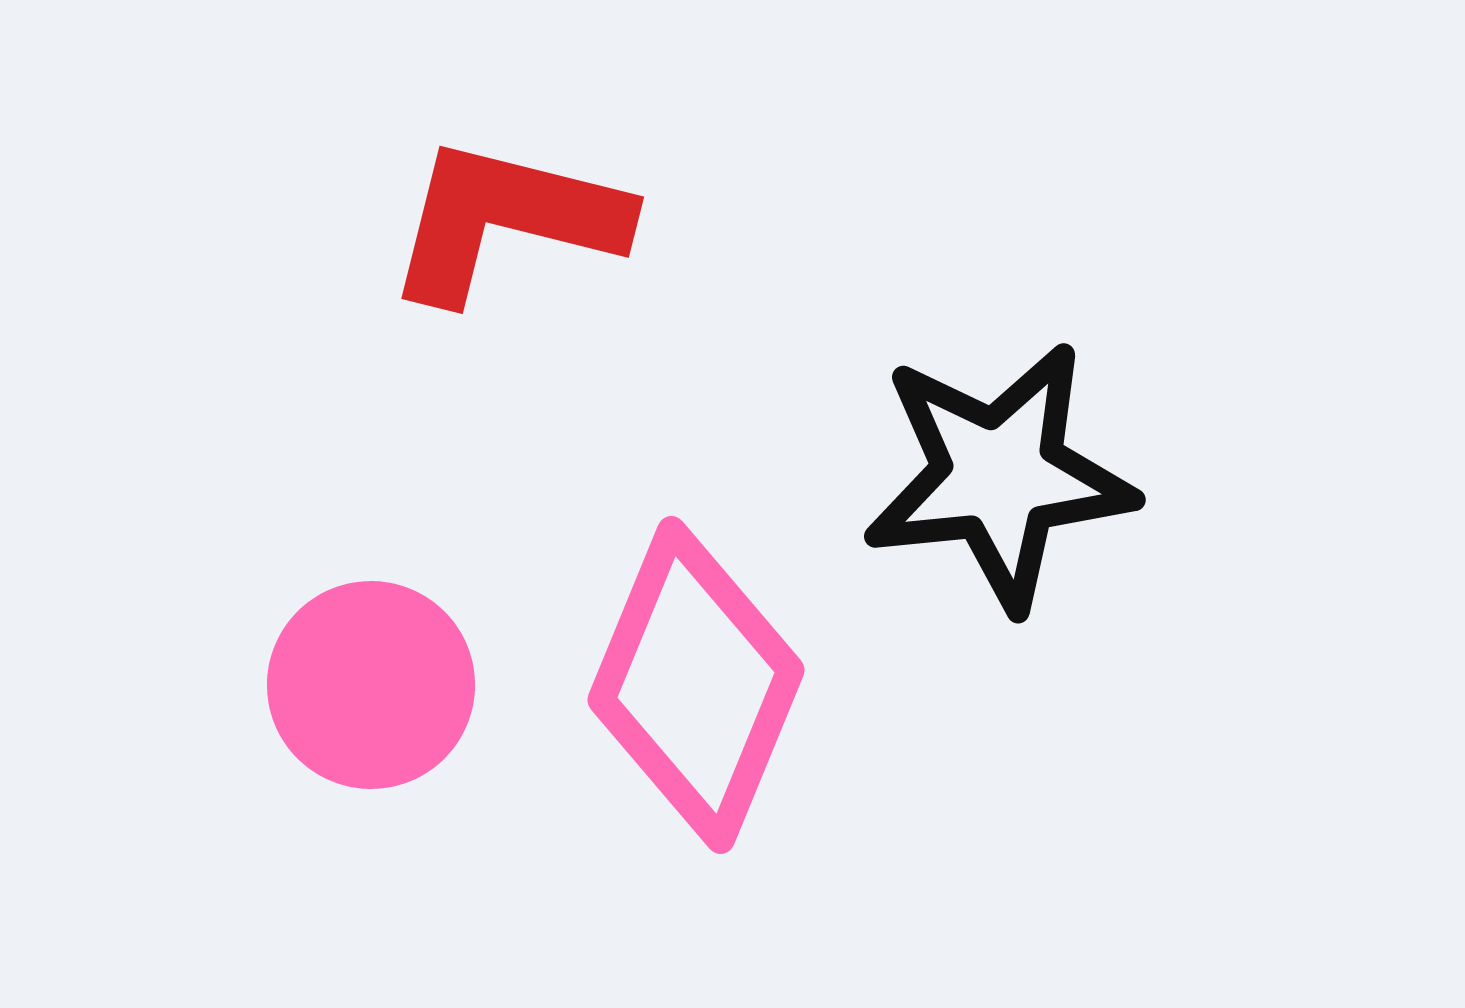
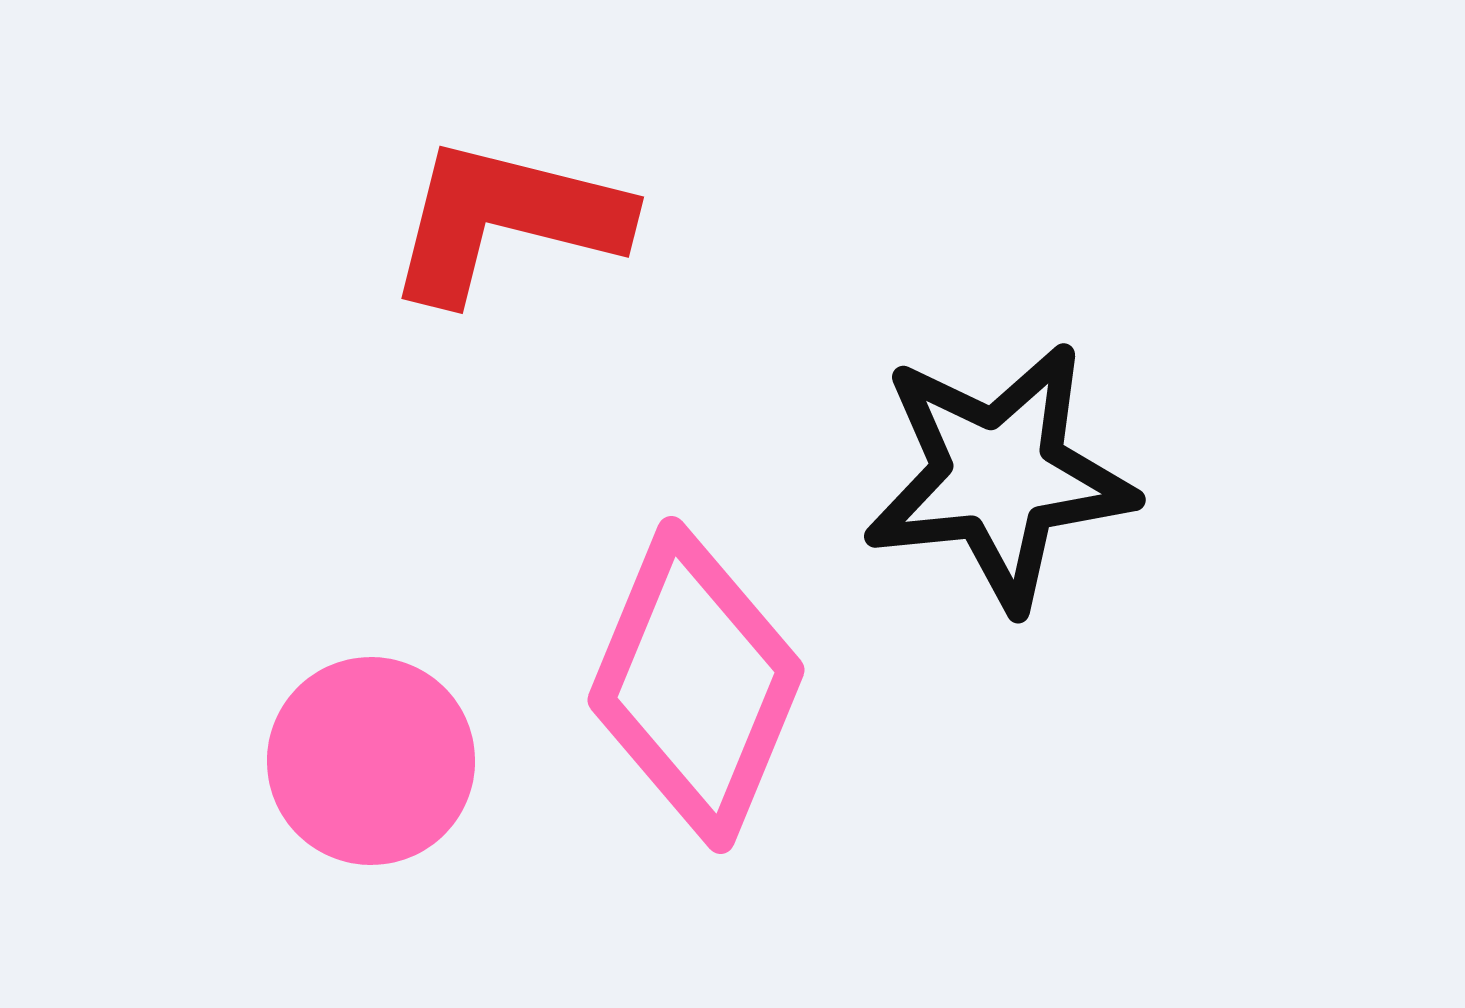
pink circle: moved 76 px down
